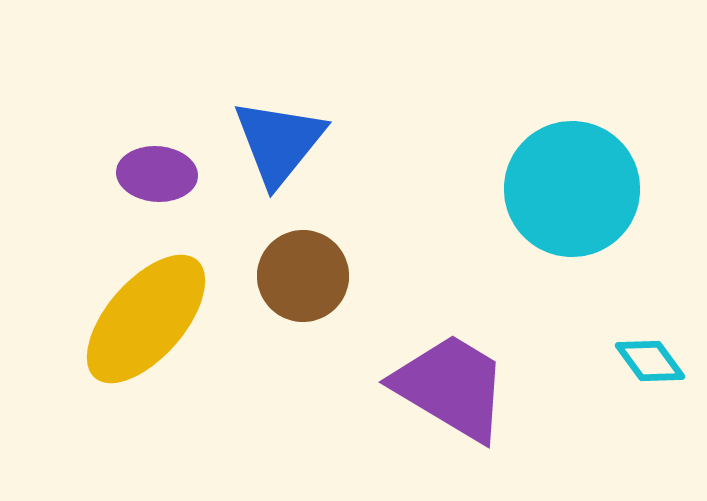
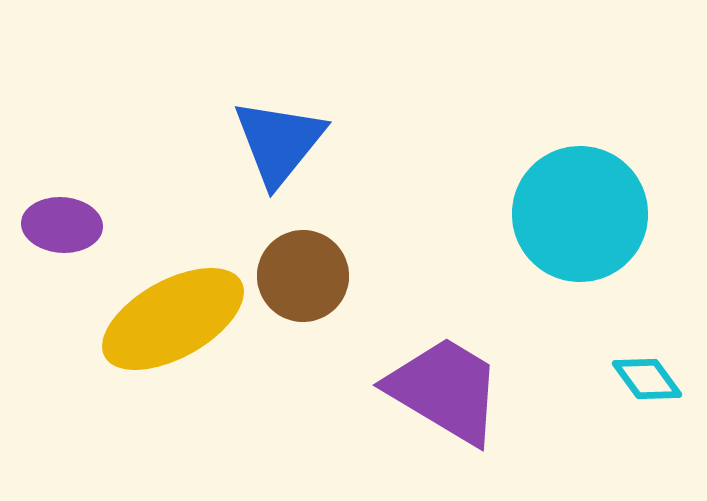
purple ellipse: moved 95 px left, 51 px down
cyan circle: moved 8 px right, 25 px down
yellow ellipse: moved 27 px right; rotated 20 degrees clockwise
cyan diamond: moved 3 px left, 18 px down
purple trapezoid: moved 6 px left, 3 px down
